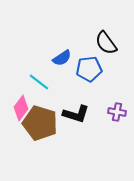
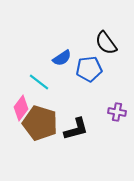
black L-shape: moved 15 px down; rotated 32 degrees counterclockwise
